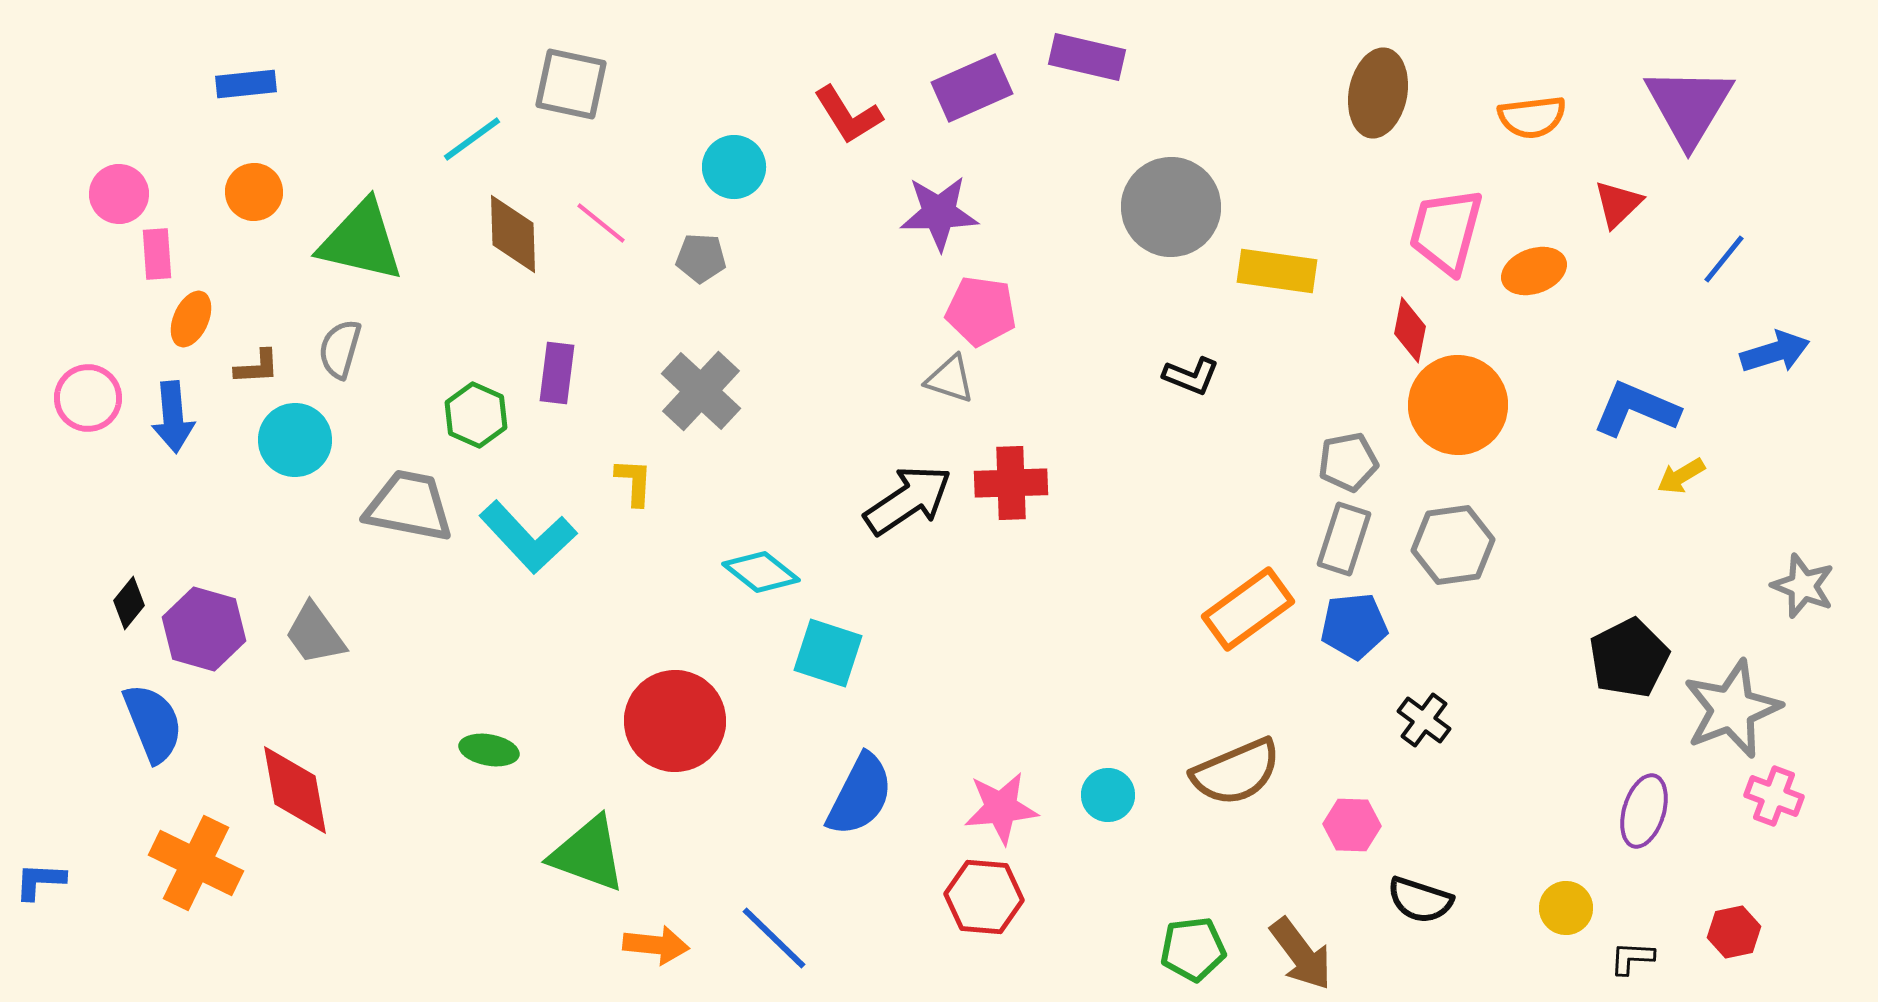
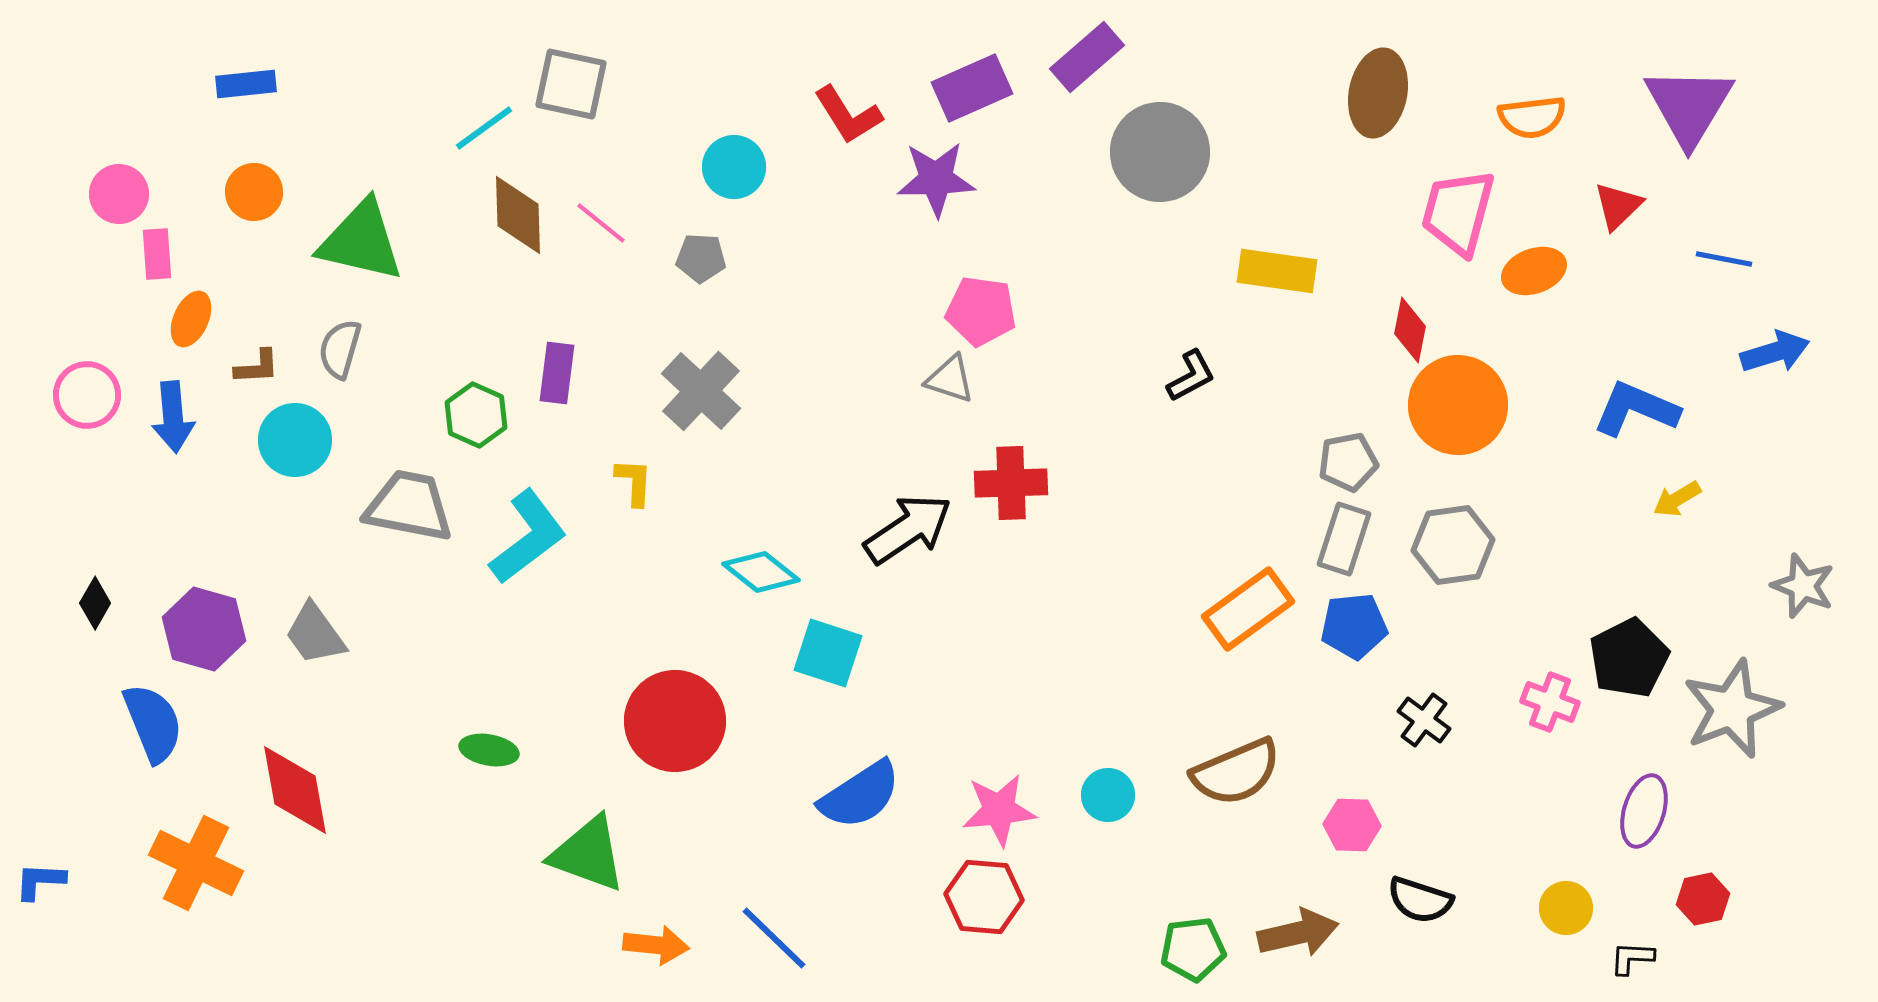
purple rectangle at (1087, 57): rotated 54 degrees counterclockwise
cyan line at (472, 139): moved 12 px right, 11 px up
red triangle at (1618, 204): moved 2 px down
gray circle at (1171, 207): moved 11 px left, 55 px up
purple star at (939, 213): moved 3 px left, 34 px up
pink trapezoid at (1446, 231): moved 12 px right, 19 px up
brown diamond at (513, 234): moved 5 px right, 19 px up
blue line at (1724, 259): rotated 62 degrees clockwise
black L-shape at (1191, 376): rotated 50 degrees counterclockwise
pink circle at (88, 398): moved 1 px left, 3 px up
yellow arrow at (1681, 476): moved 4 px left, 23 px down
black arrow at (908, 500): moved 29 px down
cyan L-shape at (528, 537): rotated 84 degrees counterclockwise
black diamond at (129, 603): moved 34 px left; rotated 9 degrees counterclockwise
blue semicircle at (860, 795): rotated 30 degrees clockwise
pink cross at (1774, 796): moved 224 px left, 94 px up
pink star at (1001, 808): moved 2 px left, 2 px down
red hexagon at (1734, 932): moved 31 px left, 33 px up
brown arrow at (1301, 954): moved 3 px left, 21 px up; rotated 66 degrees counterclockwise
